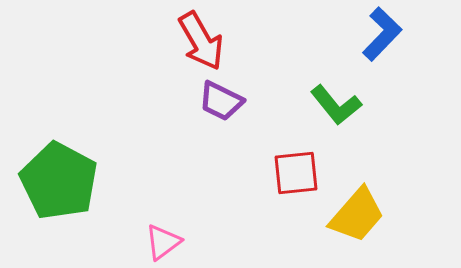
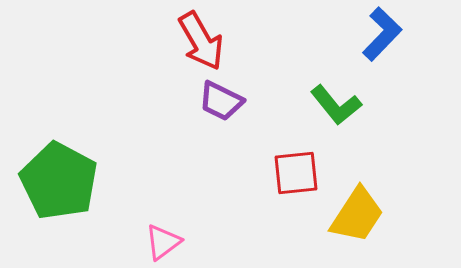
yellow trapezoid: rotated 8 degrees counterclockwise
